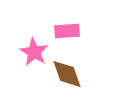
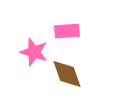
pink star: rotated 12 degrees counterclockwise
